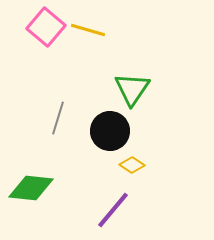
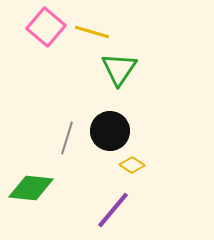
yellow line: moved 4 px right, 2 px down
green triangle: moved 13 px left, 20 px up
gray line: moved 9 px right, 20 px down
